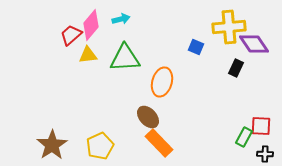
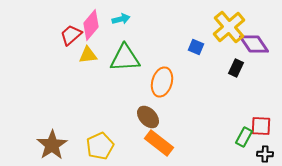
yellow cross: rotated 36 degrees counterclockwise
orange rectangle: rotated 8 degrees counterclockwise
